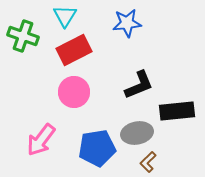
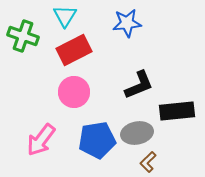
blue pentagon: moved 8 px up
